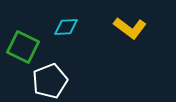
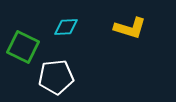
yellow L-shape: rotated 20 degrees counterclockwise
white pentagon: moved 6 px right, 4 px up; rotated 16 degrees clockwise
